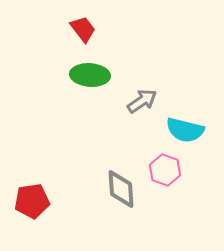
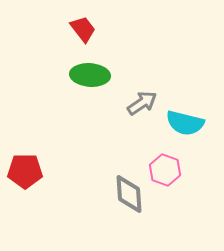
gray arrow: moved 2 px down
cyan semicircle: moved 7 px up
gray diamond: moved 8 px right, 5 px down
red pentagon: moved 7 px left, 30 px up; rotated 8 degrees clockwise
